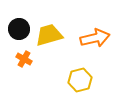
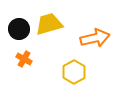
yellow trapezoid: moved 11 px up
yellow hexagon: moved 6 px left, 8 px up; rotated 15 degrees counterclockwise
